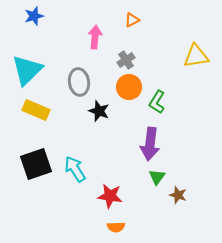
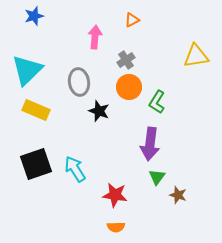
red star: moved 5 px right, 1 px up
